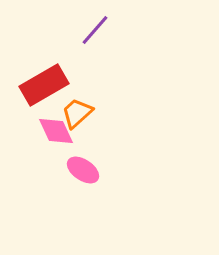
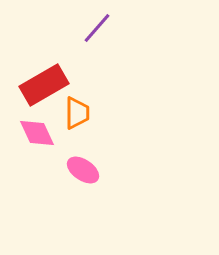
purple line: moved 2 px right, 2 px up
orange trapezoid: rotated 132 degrees clockwise
pink diamond: moved 19 px left, 2 px down
